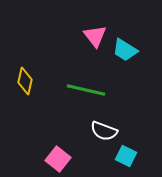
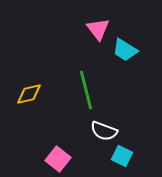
pink triangle: moved 3 px right, 7 px up
yellow diamond: moved 4 px right, 13 px down; rotated 64 degrees clockwise
green line: rotated 63 degrees clockwise
cyan square: moved 4 px left
